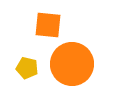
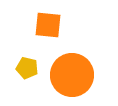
orange circle: moved 11 px down
